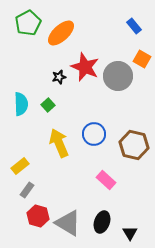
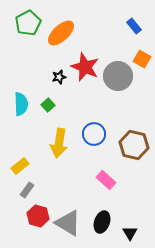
yellow arrow: rotated 148 degrees counterclockwise
